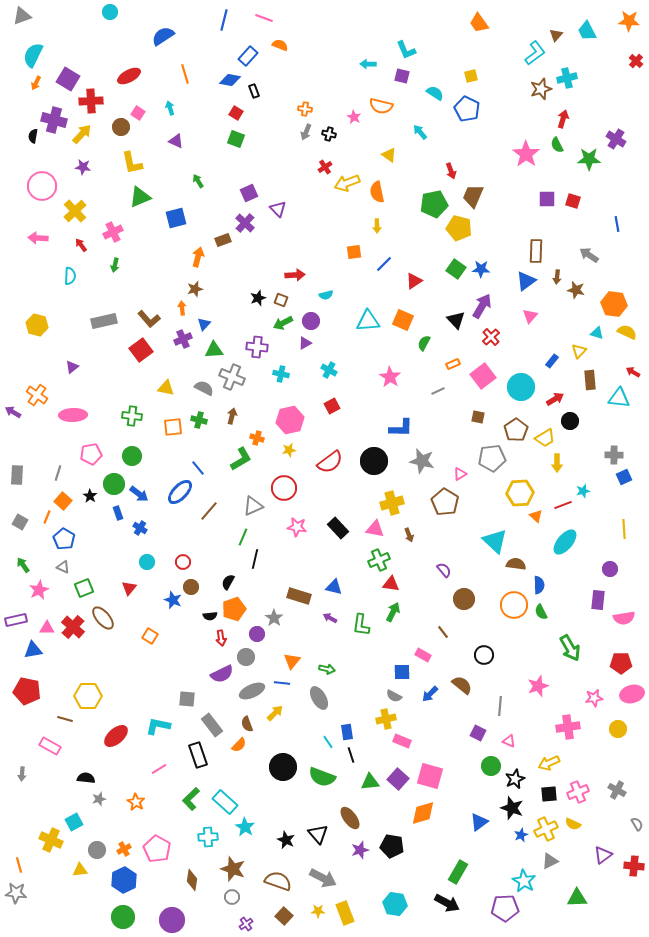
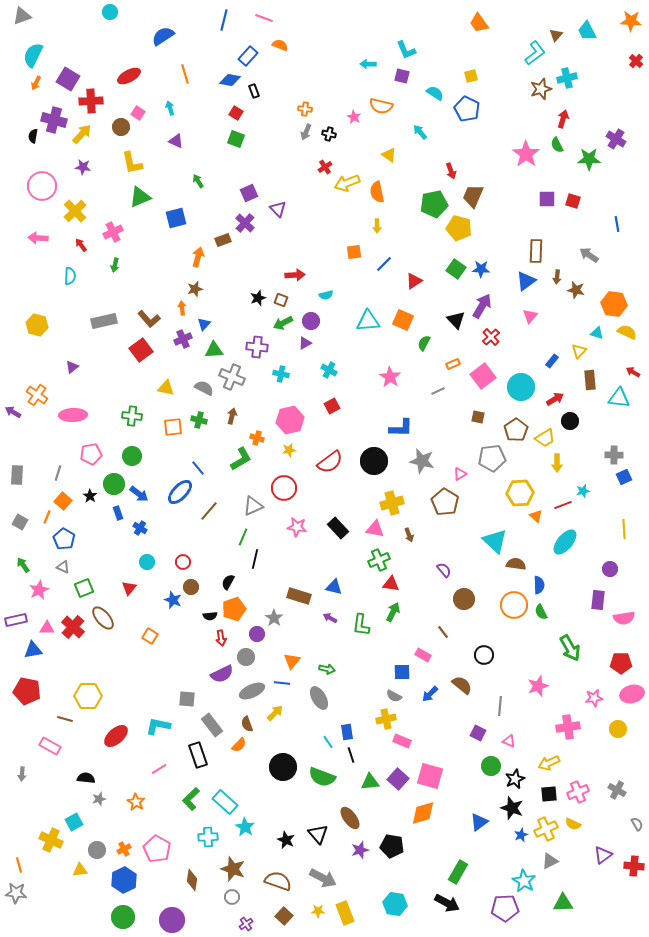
orange star at (629, 21): moved 2 px right
green triangle at (577, 898): moved 14 px left, 5 px down
